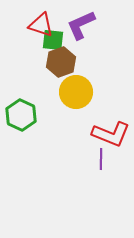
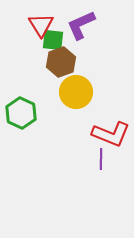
red triangle: rotated 40 degrees clockwise
green hexagon: moved 2 px up
